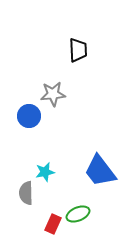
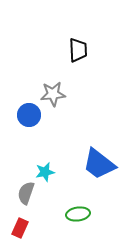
blue circle: moved 1 px up
blue trapezoid: moved 1 px left, 7 px up; rotated 15 degrees counterclockwise
gray semicircle: rotated 20 degrees clockwise
green ellipse: rotated 15 degrees clockwise
red rectangle: moved 33 px left, 4 px down
